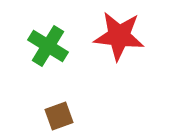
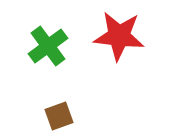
green cross: rotated 21 degrees clockwise
